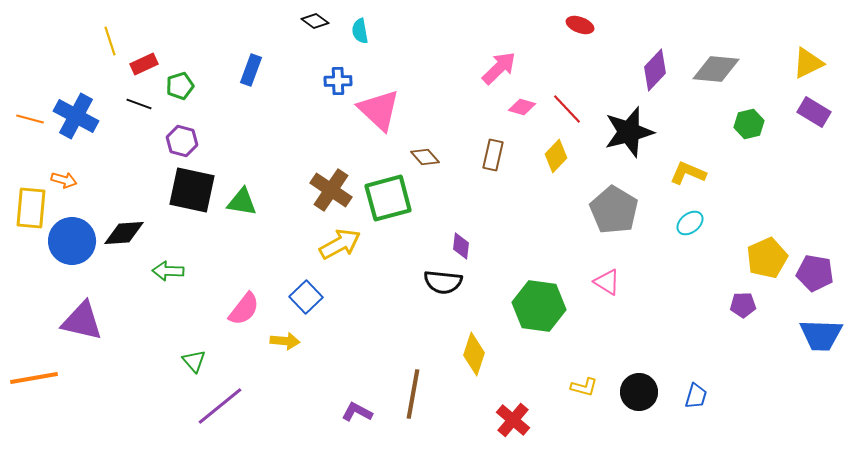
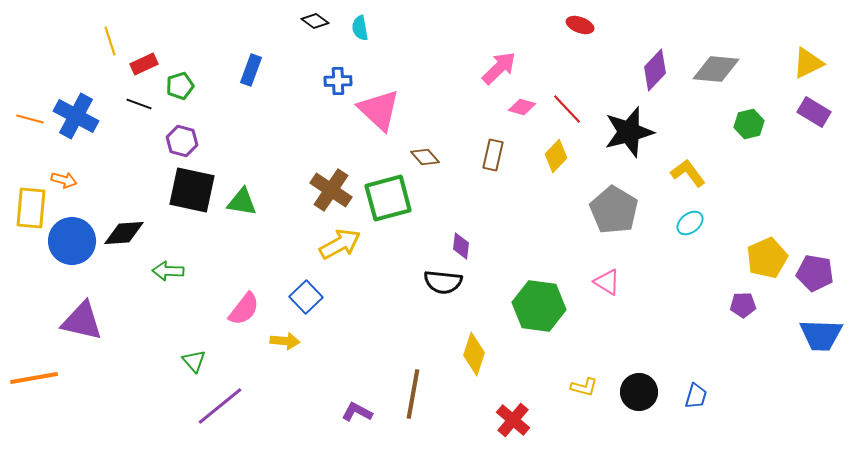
cyan semicircle at (360, 31): moved 3 px up
yellow L-shape at (688, 173): rotated 30 degrees clockwise
